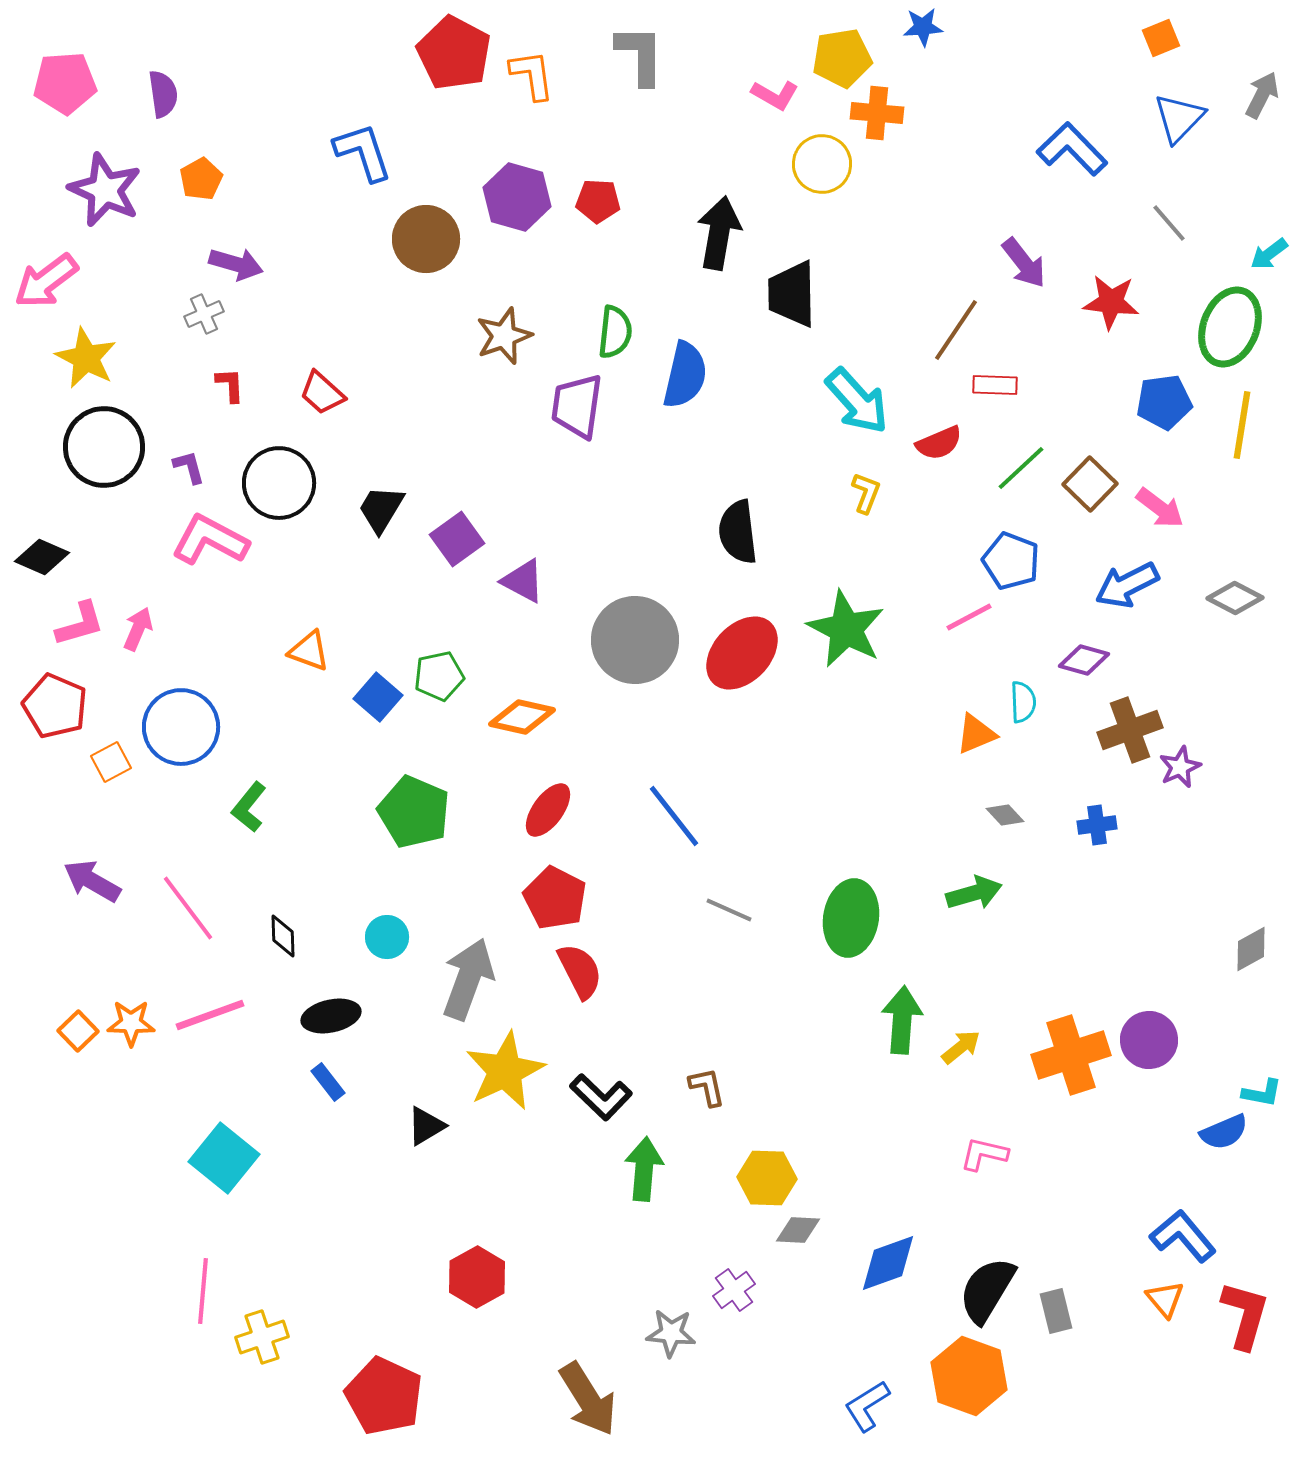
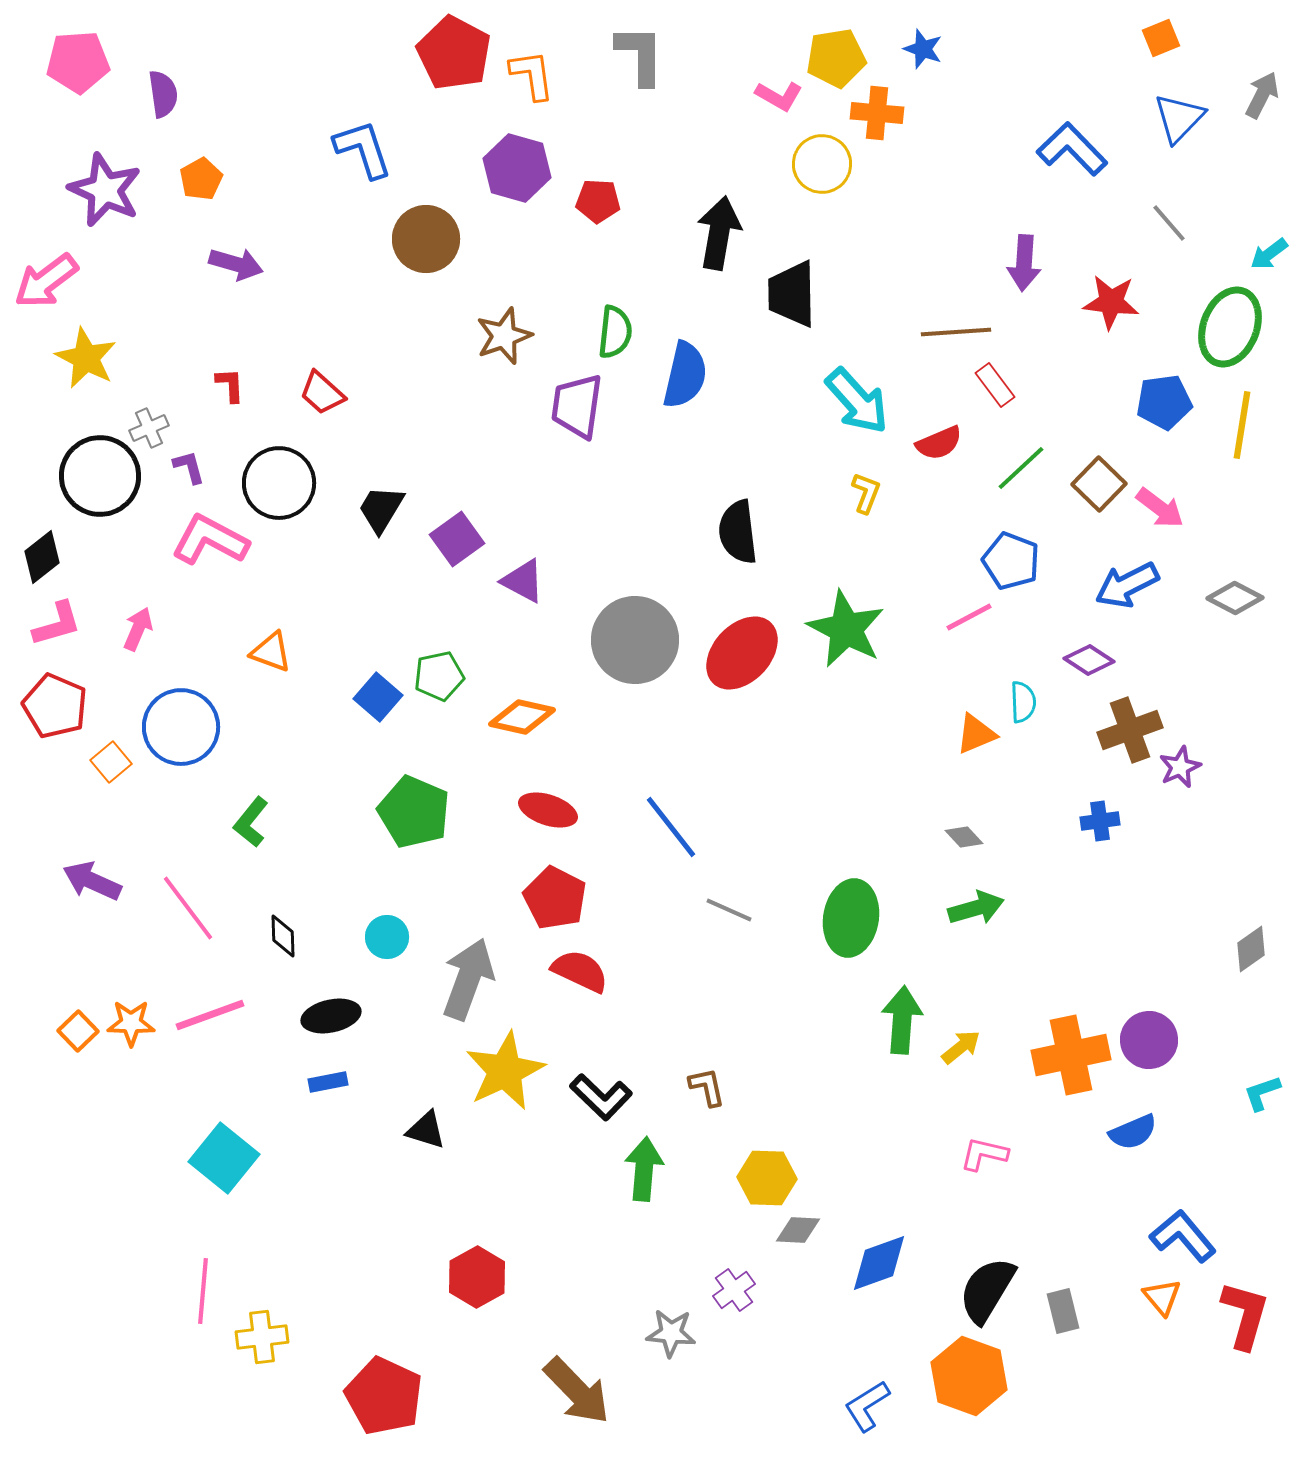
blue star at (923, 27): moved 22 px down; rotated 24 degrees clockwise
yellow pentagon at (842, 58): moved 6 px left
pink pentagon at (65, 83): moved 13 px right, 21 px up
pink L-shape at (775, 95): moved 4 px right, 1 px down
blue L-shape at (363, 152): moved 3 px up
purple hexagon at (517, 197): moved 29 px up
purple arrow at (1024, 263): rotated 42 degrees clockwise
gray cross at (204, 314): moved 55 px left, 114 px down
brown line at (956, 330): moved 2 px down; rotated 52 degrees clockwise
red rectangle at (995, 385): rotated 51 degrees clockwise
black circle at (104, 447): moved 4 px left, 29 px down
brown square at (1090, 484): moved 9 px right
black diamond at (42, 557): rotated 62 degrees counterclockwise
pink L-shape at (80, 624): moved 23 px left
orange triangle at (309, 651): moved 38 px left, 1 px down
purple diamond at (1084, 660): moved 5 px right; rotated 18 degrees clockwise
orange square at (111, 762): rotated 12 degrees counterclockwise
green L-shape at (249, 807): moved 2 px right, 15 px down
red ellipse at (548, 810): rotated 72 degrees clockwise
gray diamond at (1005, 815): moved 41 px left, 22 px down
blue line at (674, 816): moved 3 px left, 11 px down
blue cross at (1097, 825): moved 3 px right, 4 px up
purple arrow at (92, 881): rotated 6 degrees counterclockwise
green arrow at (974, 893): moved 2 px right, 15 px down
gray diamond at (1251, 949): rotated 6 degrees counterclockwise
red semicircle at (580, 971): rotated 38 degrees counterclockwise
orange cross at (1071, 1055): rotated 6 degrees clockwise
blue rectangle at (328, 1082): rotated 63 degrees counterclockwise
cyan L-shape at (1262, 1093): rotated 150 degrees clockwise
black triangle at (426, 1126): moved 4 px down; rotated 48 degrees clockwise
blue semicircle at (1224, 1132): moved 91 px left
blue diamond at (888, 1263): moved 9 px left
orange triangle at (1165, 1299): moved 3 px left, 2 px up
gray rectangle at (1056, 1311): moved 7 px right
yellow cross at (262, 1337): rotated 12 degrees clockwise
brown arrow at (588, 1399): moved 11 px left, 8 px up; rotated 12 degrees counterclockwise
